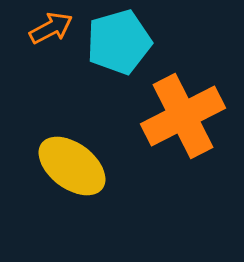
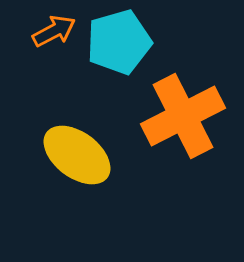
orange arrow: moved 3 px right, 3 px down
yellow ellipse: moved 5 px right, 11 px up
